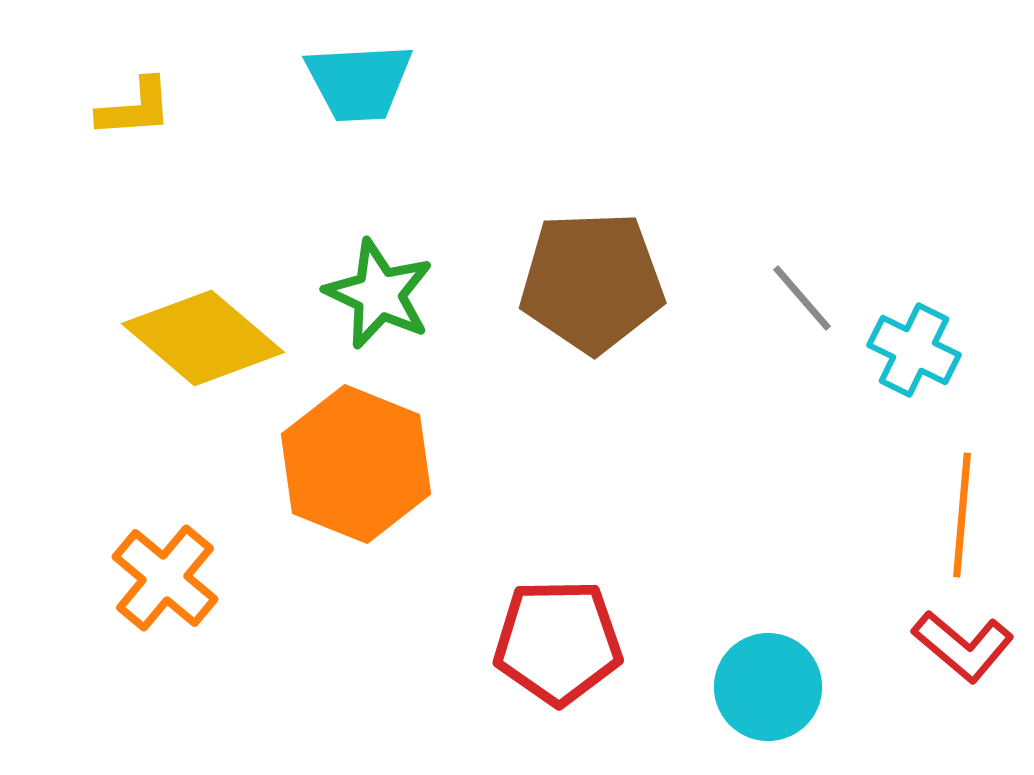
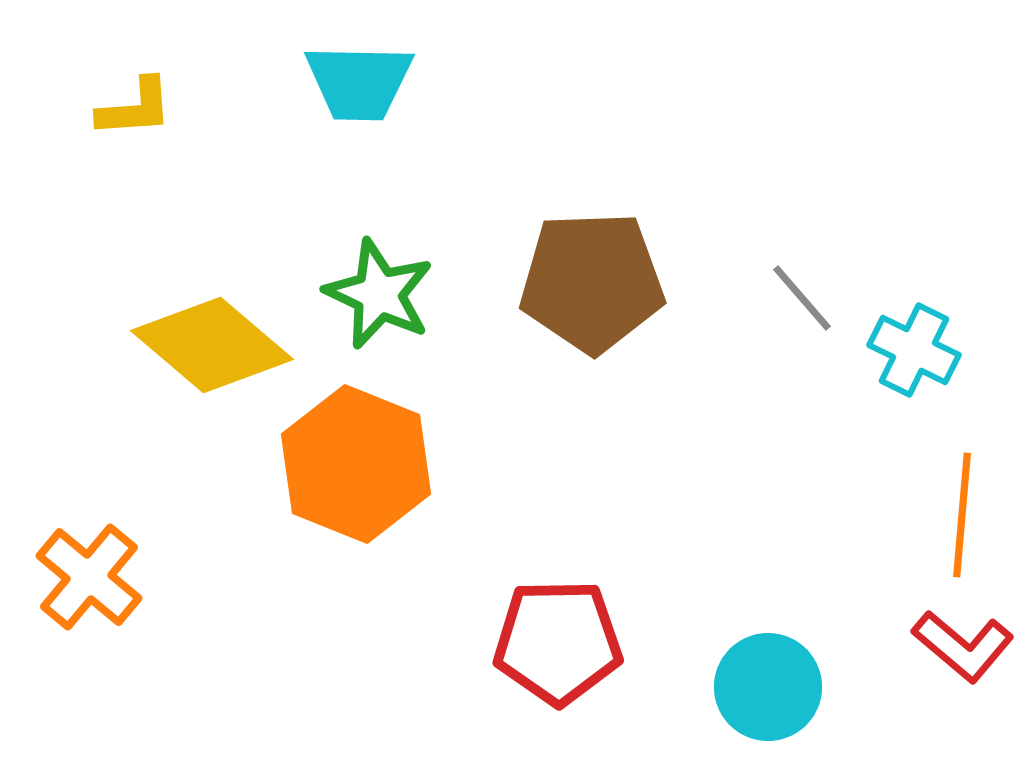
cyan trapezoid: rotated 4 degrees clockwise
yellow diamond: moved 9 px right, 7 px down
orange cross: moved 76 px left, 1 px up
